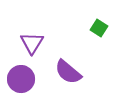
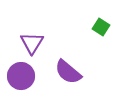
green square: moved 2 px right, 1 px up
purple circle: moved 3 px up
